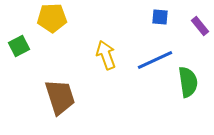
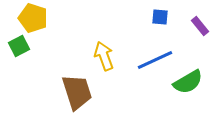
yellow pentagon: moved 19 px left; rotated 20 degrees clockwise
yellow arrow: moved 2 px left, 1 px down
green semicircle: rotated 68 degrees clockwise
brown trapezoid: moved 17 px right, 5 px up
